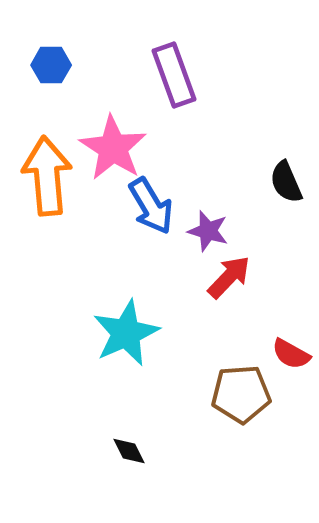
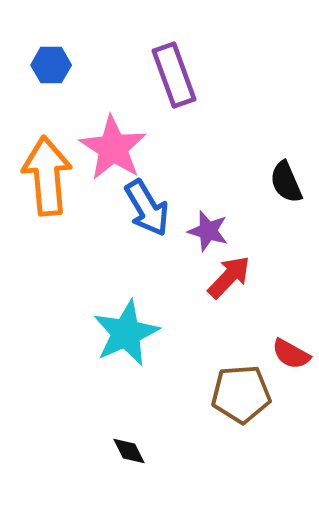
blue arrow: moved 4 px left, 2 px down
